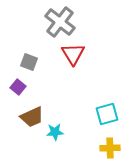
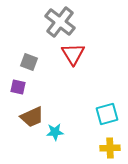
purple square: rotated 28 degrees counterclockwise
